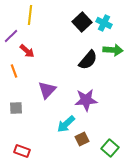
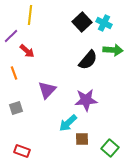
orange line: moved 2 px down
gray square: rotated 16 degrees counterclockwise
cyan arrow: moved 2 px right, 1 px up
brown square: rotated 24 degrees clockwise
